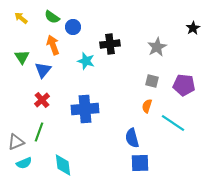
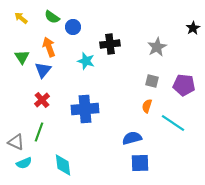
orange arrow: moved 4 px left, 2 px down
blue semicircle: rotated 90 degrees clockwise
gray triangle: rotated 48 degrees clockwise
